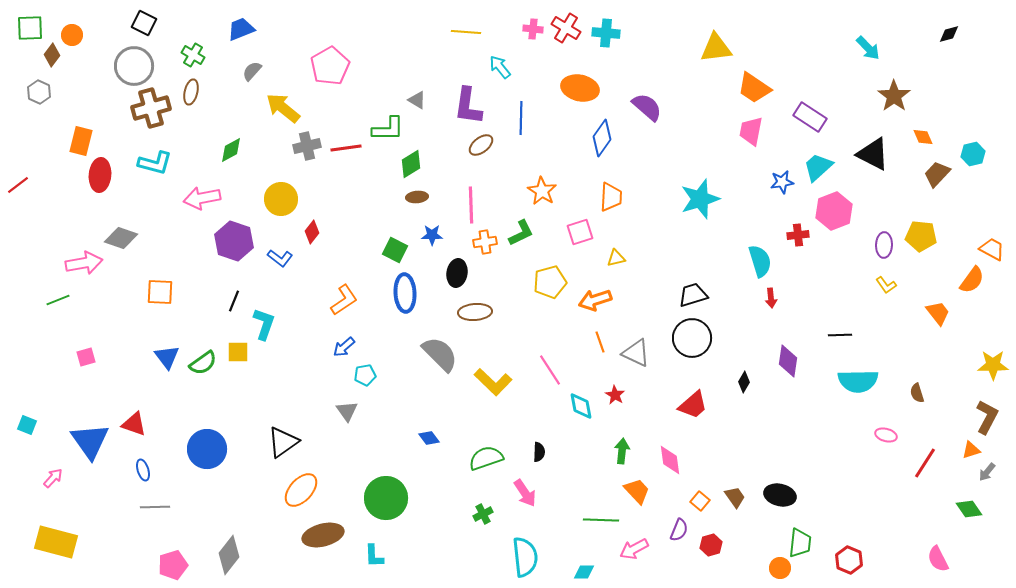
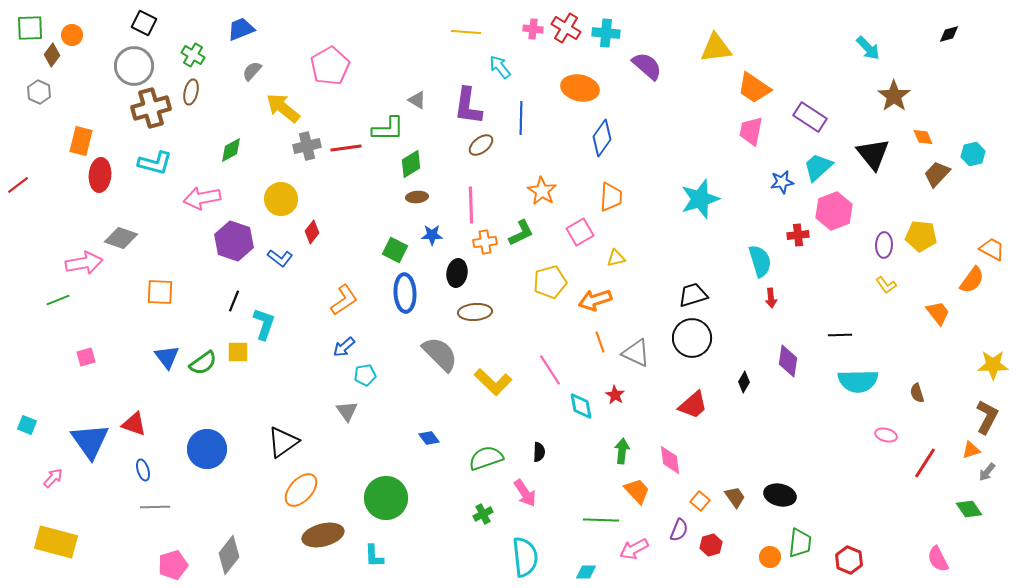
purple semicircle at (647, 107): moved 41 px up
black triangle at (873, 154): rotated 24 degrees clockwise
pink square at (580, 232): rotated 12 degrees counterclockwise
orange circle at (780, 568): moved 10 px left, 11 px up
cyan diamond at (584, 572): moved 2 px right
